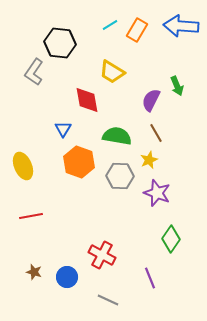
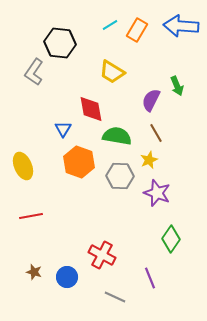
red diamond: moved 4 px right, 9 px down
gray line: moved 7 px right, 3 px up
